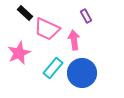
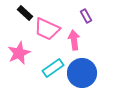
cyan rectangle: rotated 15 degrees clockwise
